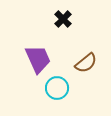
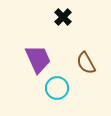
black cross: moved 2 px up
brown semicircle: rotated 100 degrees clockwise
